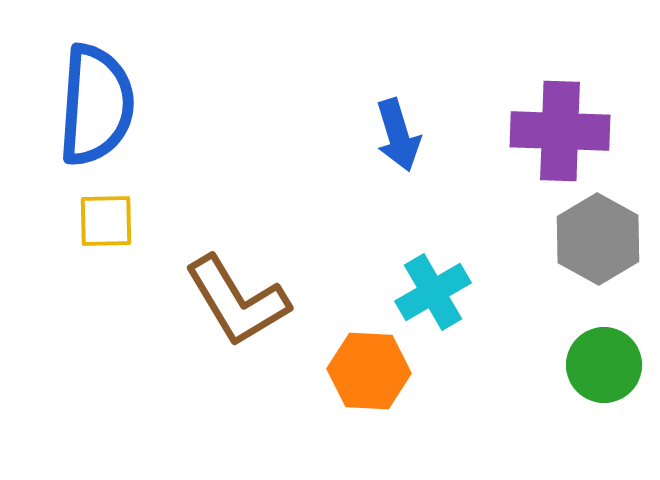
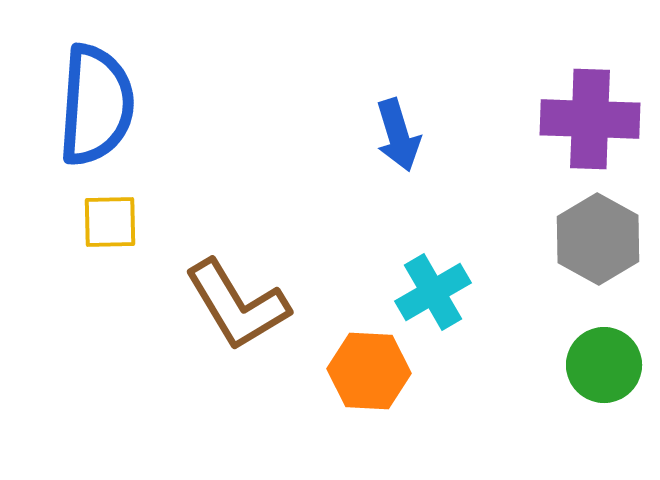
purple cross: moved 30 px right, 12 px up
yellow square: moved 4 px right, 1 px down
brown L-shape: moved 4 px down
